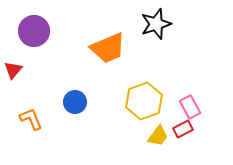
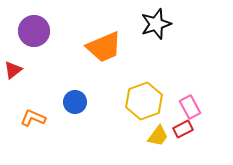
orange trapezoid: moved 4 px left, 1 px up
red triangle: rotated 12 degrees clockwise
orange L-shape: moved 2 px right, 1 px up; rotated 45 degrees counterclockwise
